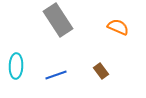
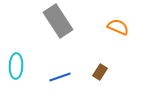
gray rectangle: moved 1 px down
brown rectangle: moved 1 px left, 1 px down; rotated 70 degrees clockwise
blue line: moved 4 px right, 2 px down
